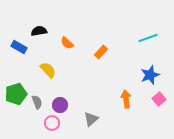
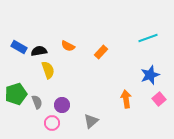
black semicircle: moved 20 px down
orange semicircle: moved 1 px right, 3 px down; rotated 16 degrees counterclockwise
yellow semicircle: rotated 24 degrees clockwise
purple circle: moved 2 px right
gray triangle: moved 2 px down
